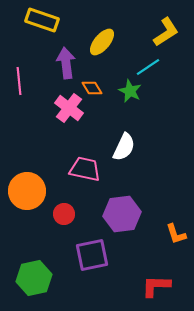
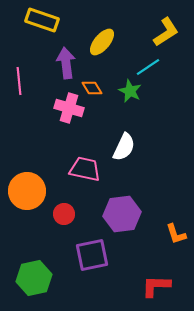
pink cross: rotated 20 degrees counterclockwise
